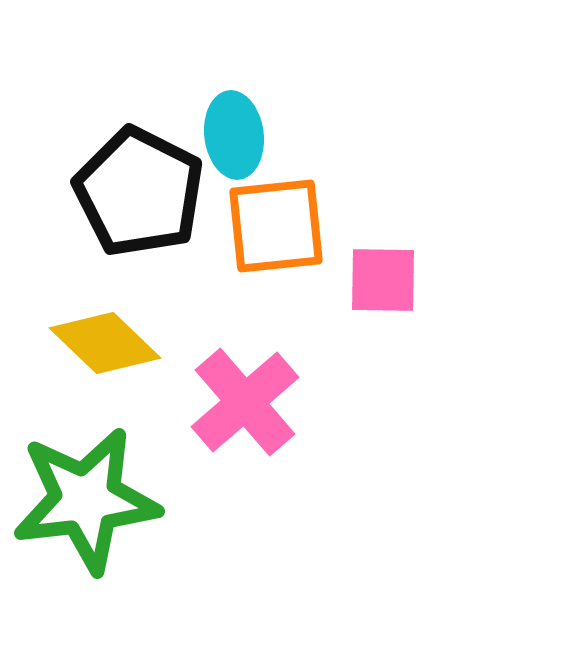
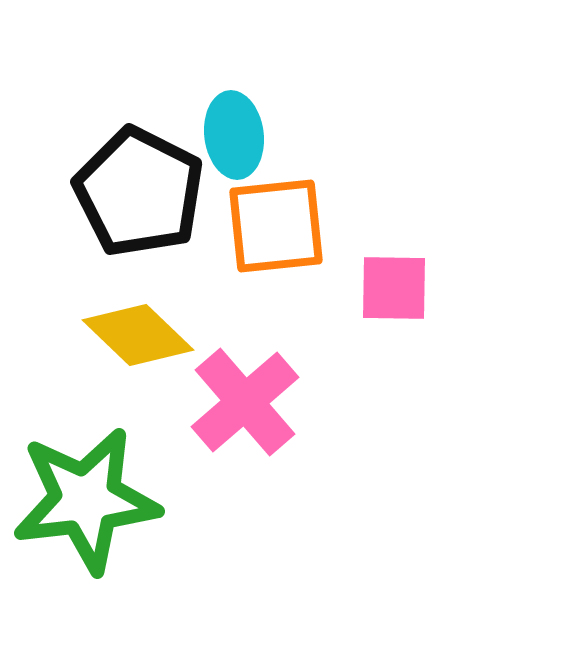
pink square: moved 11 px right, 8 px down
yellow diamond: moved 33 px right, 8 px up
